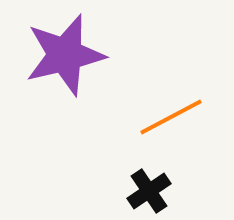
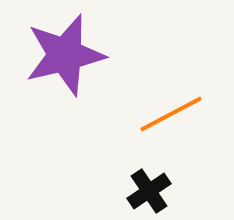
orange line: moved 3 px up
